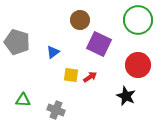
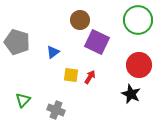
purple square: moved 2 px left, 2 px up
red circle: moved 1 px right
red arrow: rotated 24 degrees counterclockwise
black star: moved 5 px right, 2 px up
green triangle: rotated 49 degrees counterclockwise
